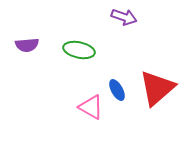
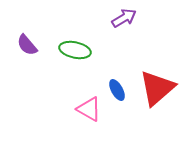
purple arrow: moved 1 px down; rotated 50 degrees counterclockwise
purple semicircle: rotated 55 degrees clockwise
green ellipse: moved 4 px left
pink triangle: moved 2 px left, 2 px down
